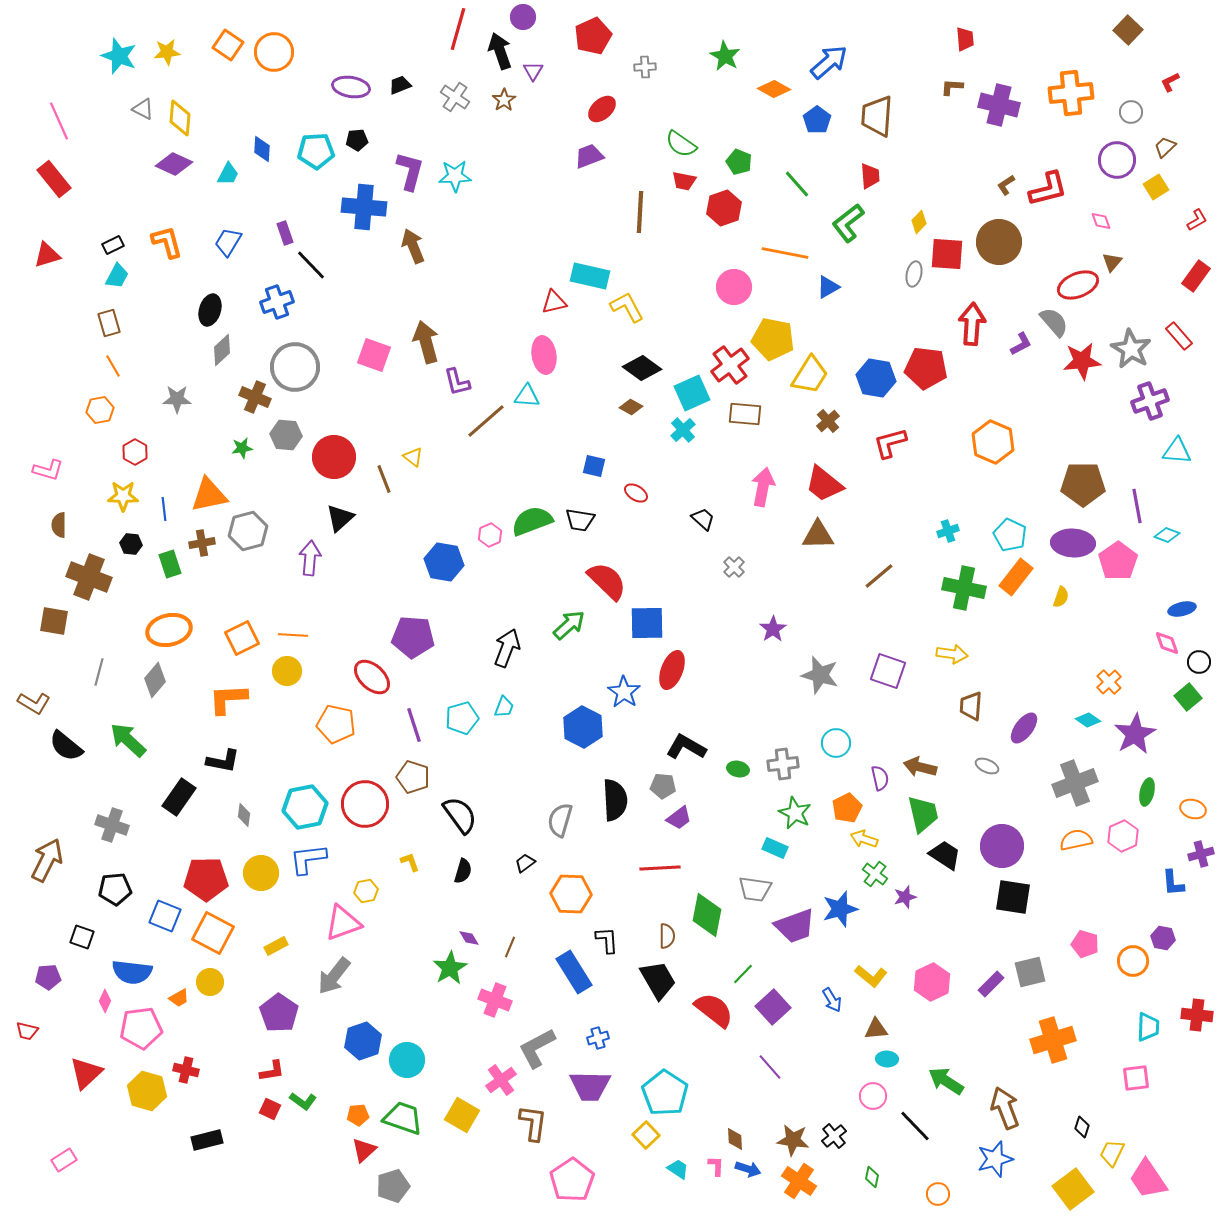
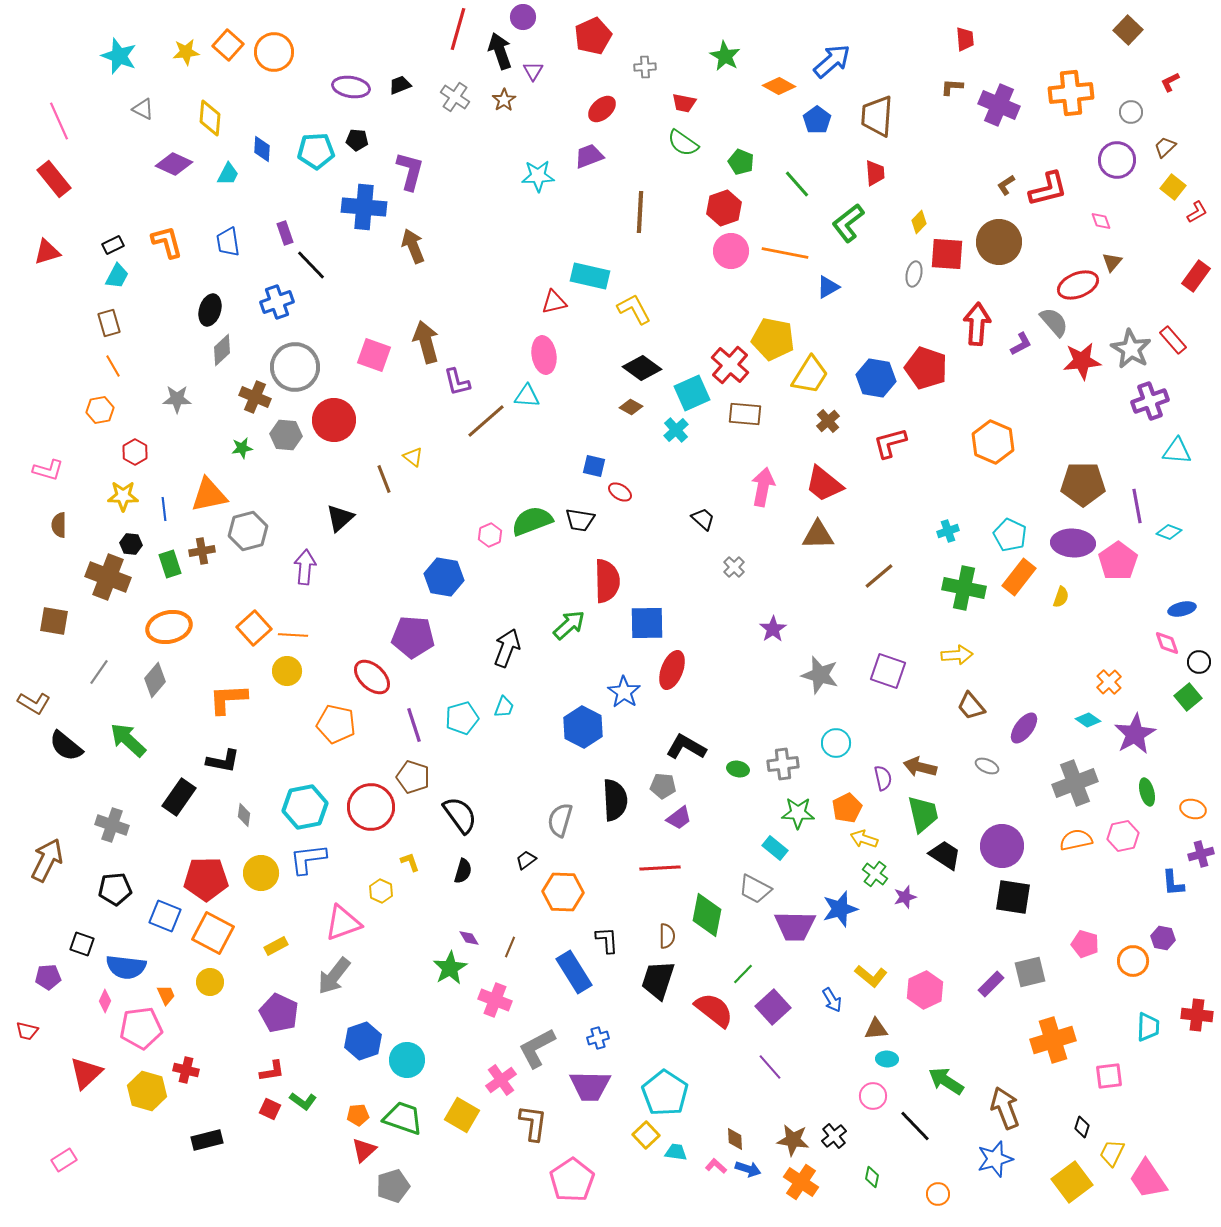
orange square at (228, 45): rotated 8 degrees clockwise
yellow star at (167, 52): moved 19 px right
blue arrow at (829, 62): moved 3 px right, 1 px up
orange diamond at (774, 89): moved 5 px right, 3 px up
purple cross at (999, 105): rotated 9 degrees clockwise
yellow diamond at (180, 118): moved 30 px right
black pentagon at (357, 140): rotated 10 degrees clockwise
green semicircle at (681, 144): moved 2 px right, 1 px up
green pentagon at (739, 162): moved 2 px right
cyan star at (455, 176): moved 83 px right
red trapezoid at (870, 176): moved 5 px right, 3 px up
red trapezoid at (684, 181): moved 78 px up
yellow square at (1156, 187): moved 17 px right; rotated 20 degrees counterclockwise
red L-shape at (1197, 220): moved 8 px up
blue trapezoid at (228, 242): rotated 40 degrees counterclockwise
red triangle at (47, 255): moved 3 px up
pink circle at (734, 287): moved 3 px left, 36 px up
yellow L-shape at (627, 307): moved 7 px right, 2 px down
red arrow at (972, 324): moved 5 px right
red rectangle at (1179, 336): moved 6 px left, 4 px down
red cross at (730, 365): rotated 12 degrees counterclockwise
red pentagon at (926, 368): rotated 12 degrees clockwise
cyan cross at (683, 430): moved 7 px left
red circle at (334, 457): moved 37 px up
red ellipse at (636, 493): moved 16 px left, 1 px up
cyan diamond at (1167, 535): moved 2 px right, 3 px up
brown cross at (202, 543): moved 8 px down
purple arrow at (310, 558): moved 5 px left, 9 px down
blue hexagon at (444, 562): moved 15 px down
brown cross at (89, 577): moved 19 px right
orange rectangle at (1016, 577): moved 3 px right
red semicircle at (607, 581): rotated 45 degrees clockwise
orange ellipse at (169, 630): moved 3 px up
orange square at (242, 638): moved 12 px right, 10 px up; rotated 16 degrees counterclockwise
yellow arrow at (952, 654): moved 5 px right, 1 px down; rotated 12 degrees counterclockwise
gray line at (99, 672): rotated 20 degrees clockwise
brown trapezoid at (971, 706): rotated 44 degrees counterclockwise
purple semicircle at (880, 778): moved 3 px right
green ellipse at (1147, 792): rotated 28 degrees counterclockwise
red circle at (365, 804): moved 6 px right, 3 px down
green star at (795, 813): moved 3 px right; rotated 24 degrees counterclockwise
pink hexagon at (1123, 836): rotated 12 degrees clockwise
cyan rectangle at (775, 848): rotated 15 degrees clockwise
black trapezoid at (525, 863): moved 1 px right, 3 px up
gray trapezoid at (755, 889): rotated 20 degrees clockwise
yellow hexagon at (366, 891): moved 15 px right; rotated 25 degrees counterclockwise
orange hexagon at (571, 894): moved 8 px left, 2 px up
purple trapezoid at (795, 926): rotated 21 degrees clockwise
black square at (82, 937): moved 7 px down
blue semicircle at (132, 972): moved 6 px left, 5 px up
black trapezoid at (658, 980): rotated 132 degrees counterclockwise
pink hexagon at (932, 982): moved 7 px left, 8 px down
orange trapezoid at (179, 998): moved 13 px left, 3 px up; rotated 85 degrees counterclockwise
purple pentagon at (279, 1013): rotated 9 degrees counterclockwise
pink square at (1136, 1078): moved 27 px left, 2 px up
pink L-shape at (716, 1166): rotated 50 degrees counterclockwise
cyan trapezoid at (678, 1169): moved 2 px left, 17 px up; rotated 25 degrees counterclockwise
orange cross at (799, 1181): moved 2 px right, 1 px down
yellow square at (1073, 1189): moved 1 px left, 7 px up
